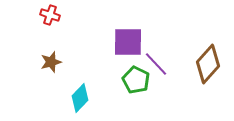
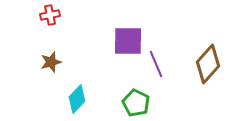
red cross: rotated 30 degrees counterclockwise
purple square: moved 1 px up
purple line: rotated 20 degrees clockwise
green pentagon: moved 23 px down
cyan diamond: moved 3 px left, 1 px down
